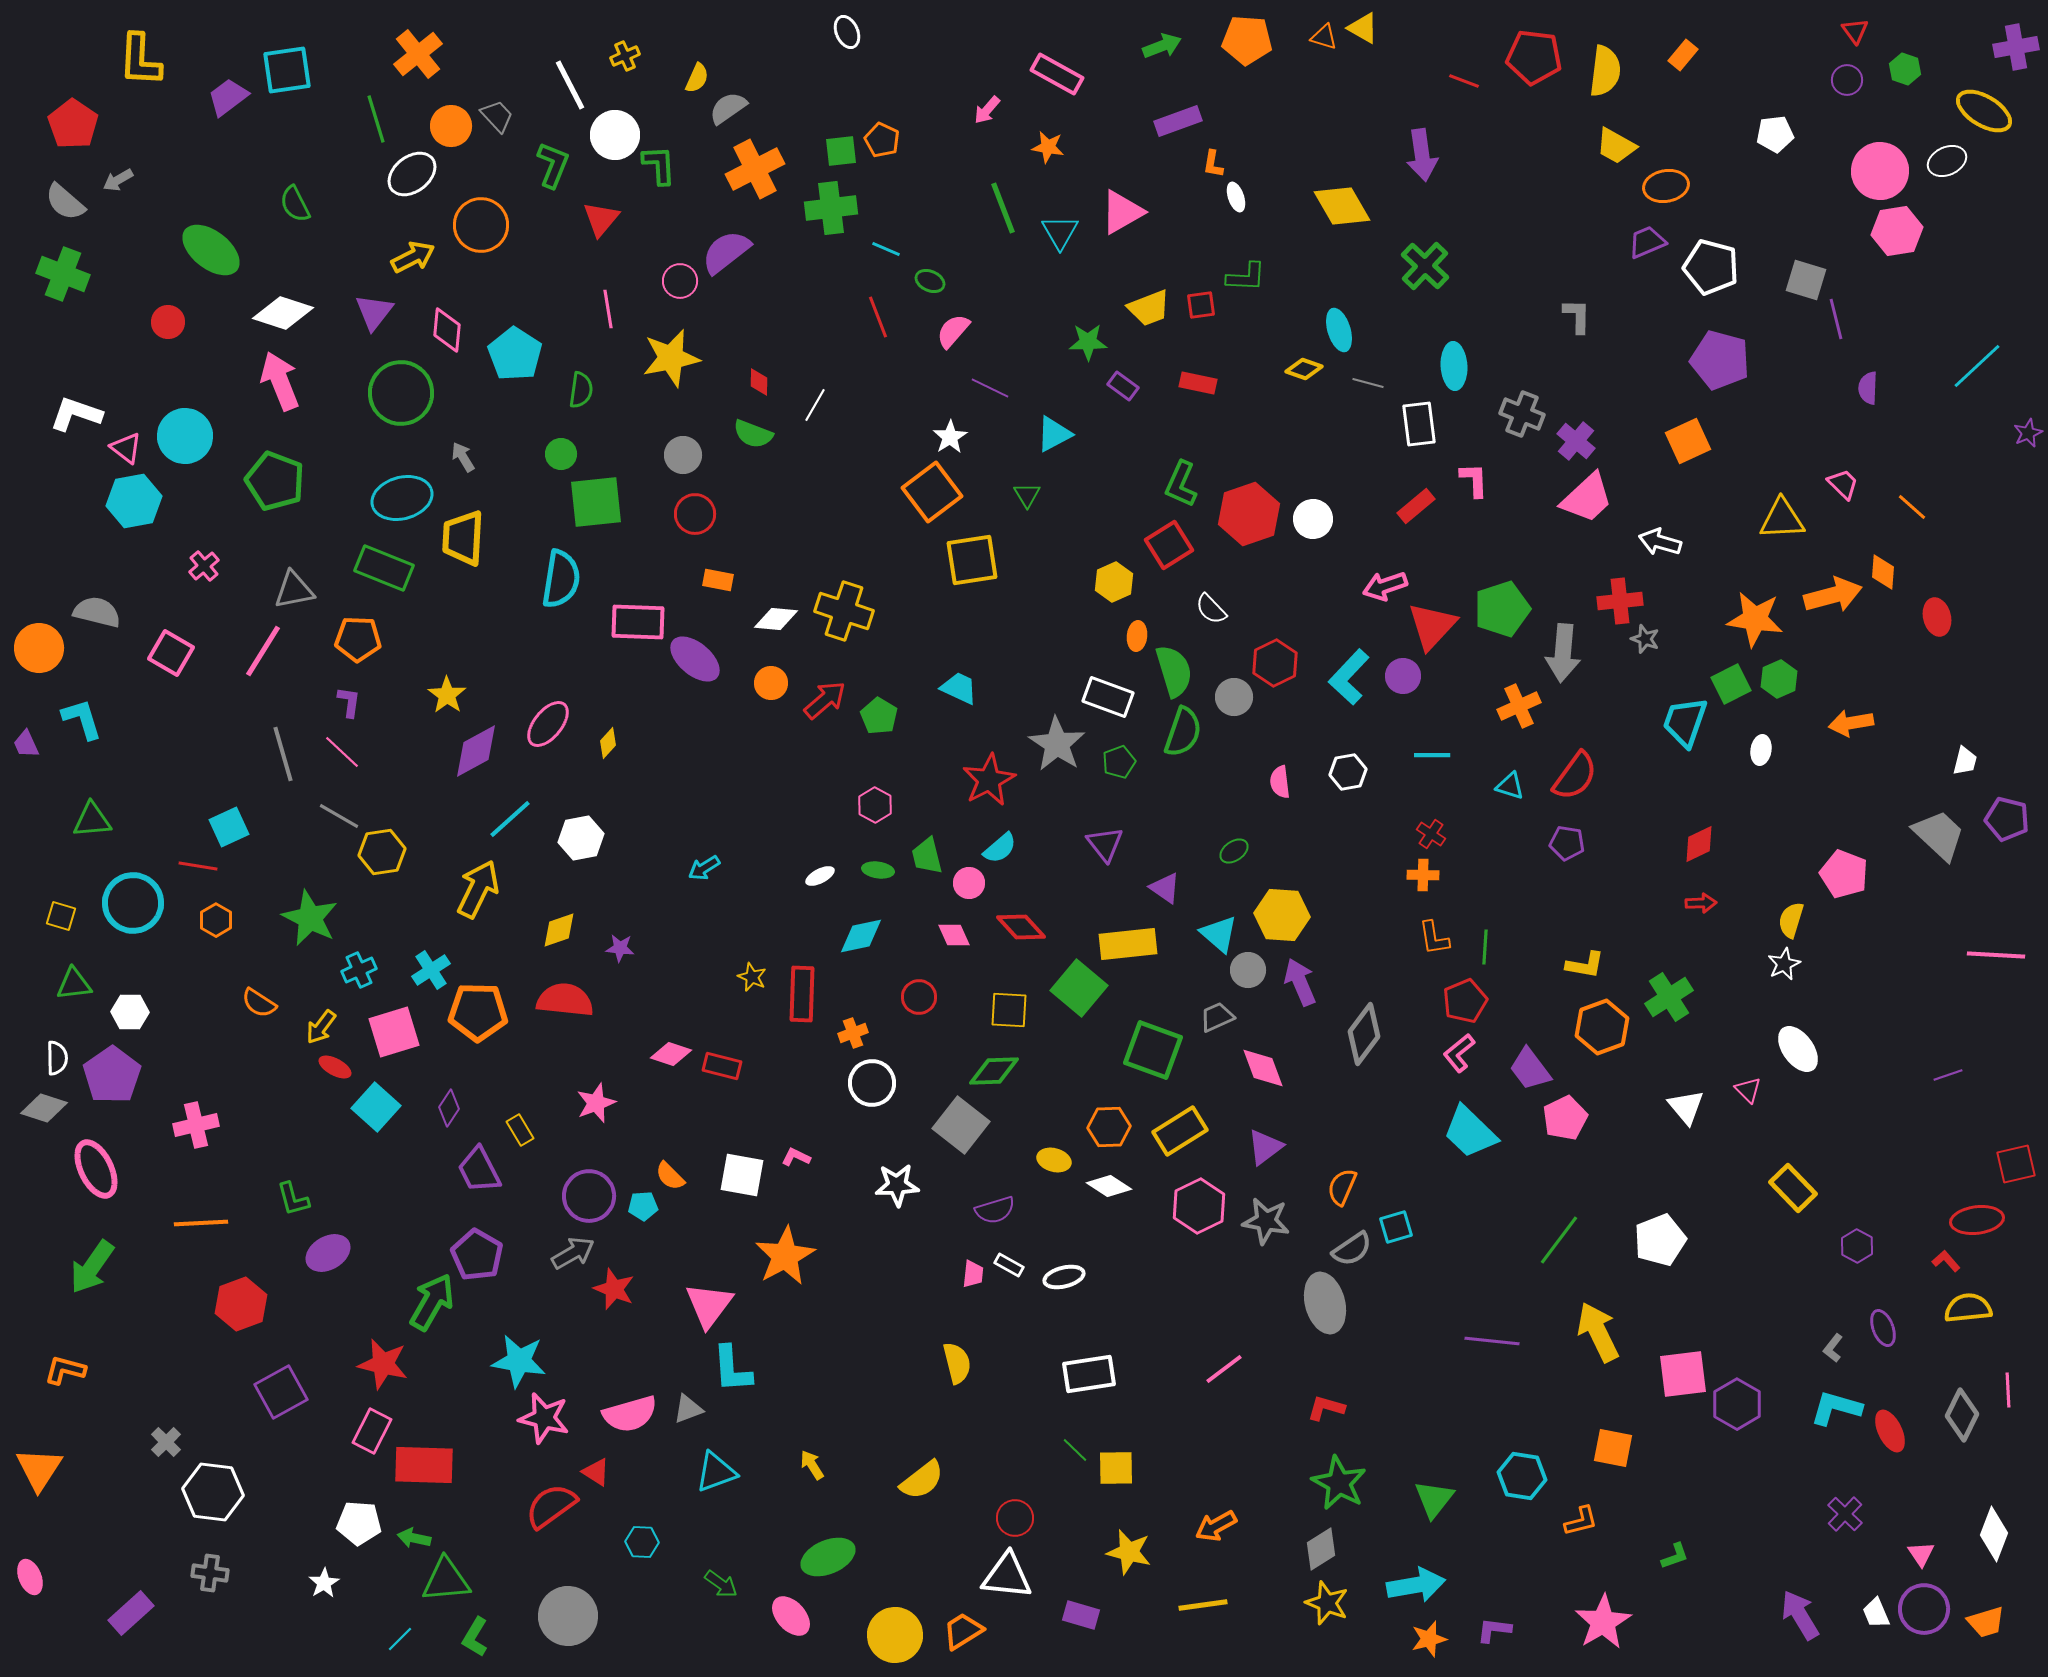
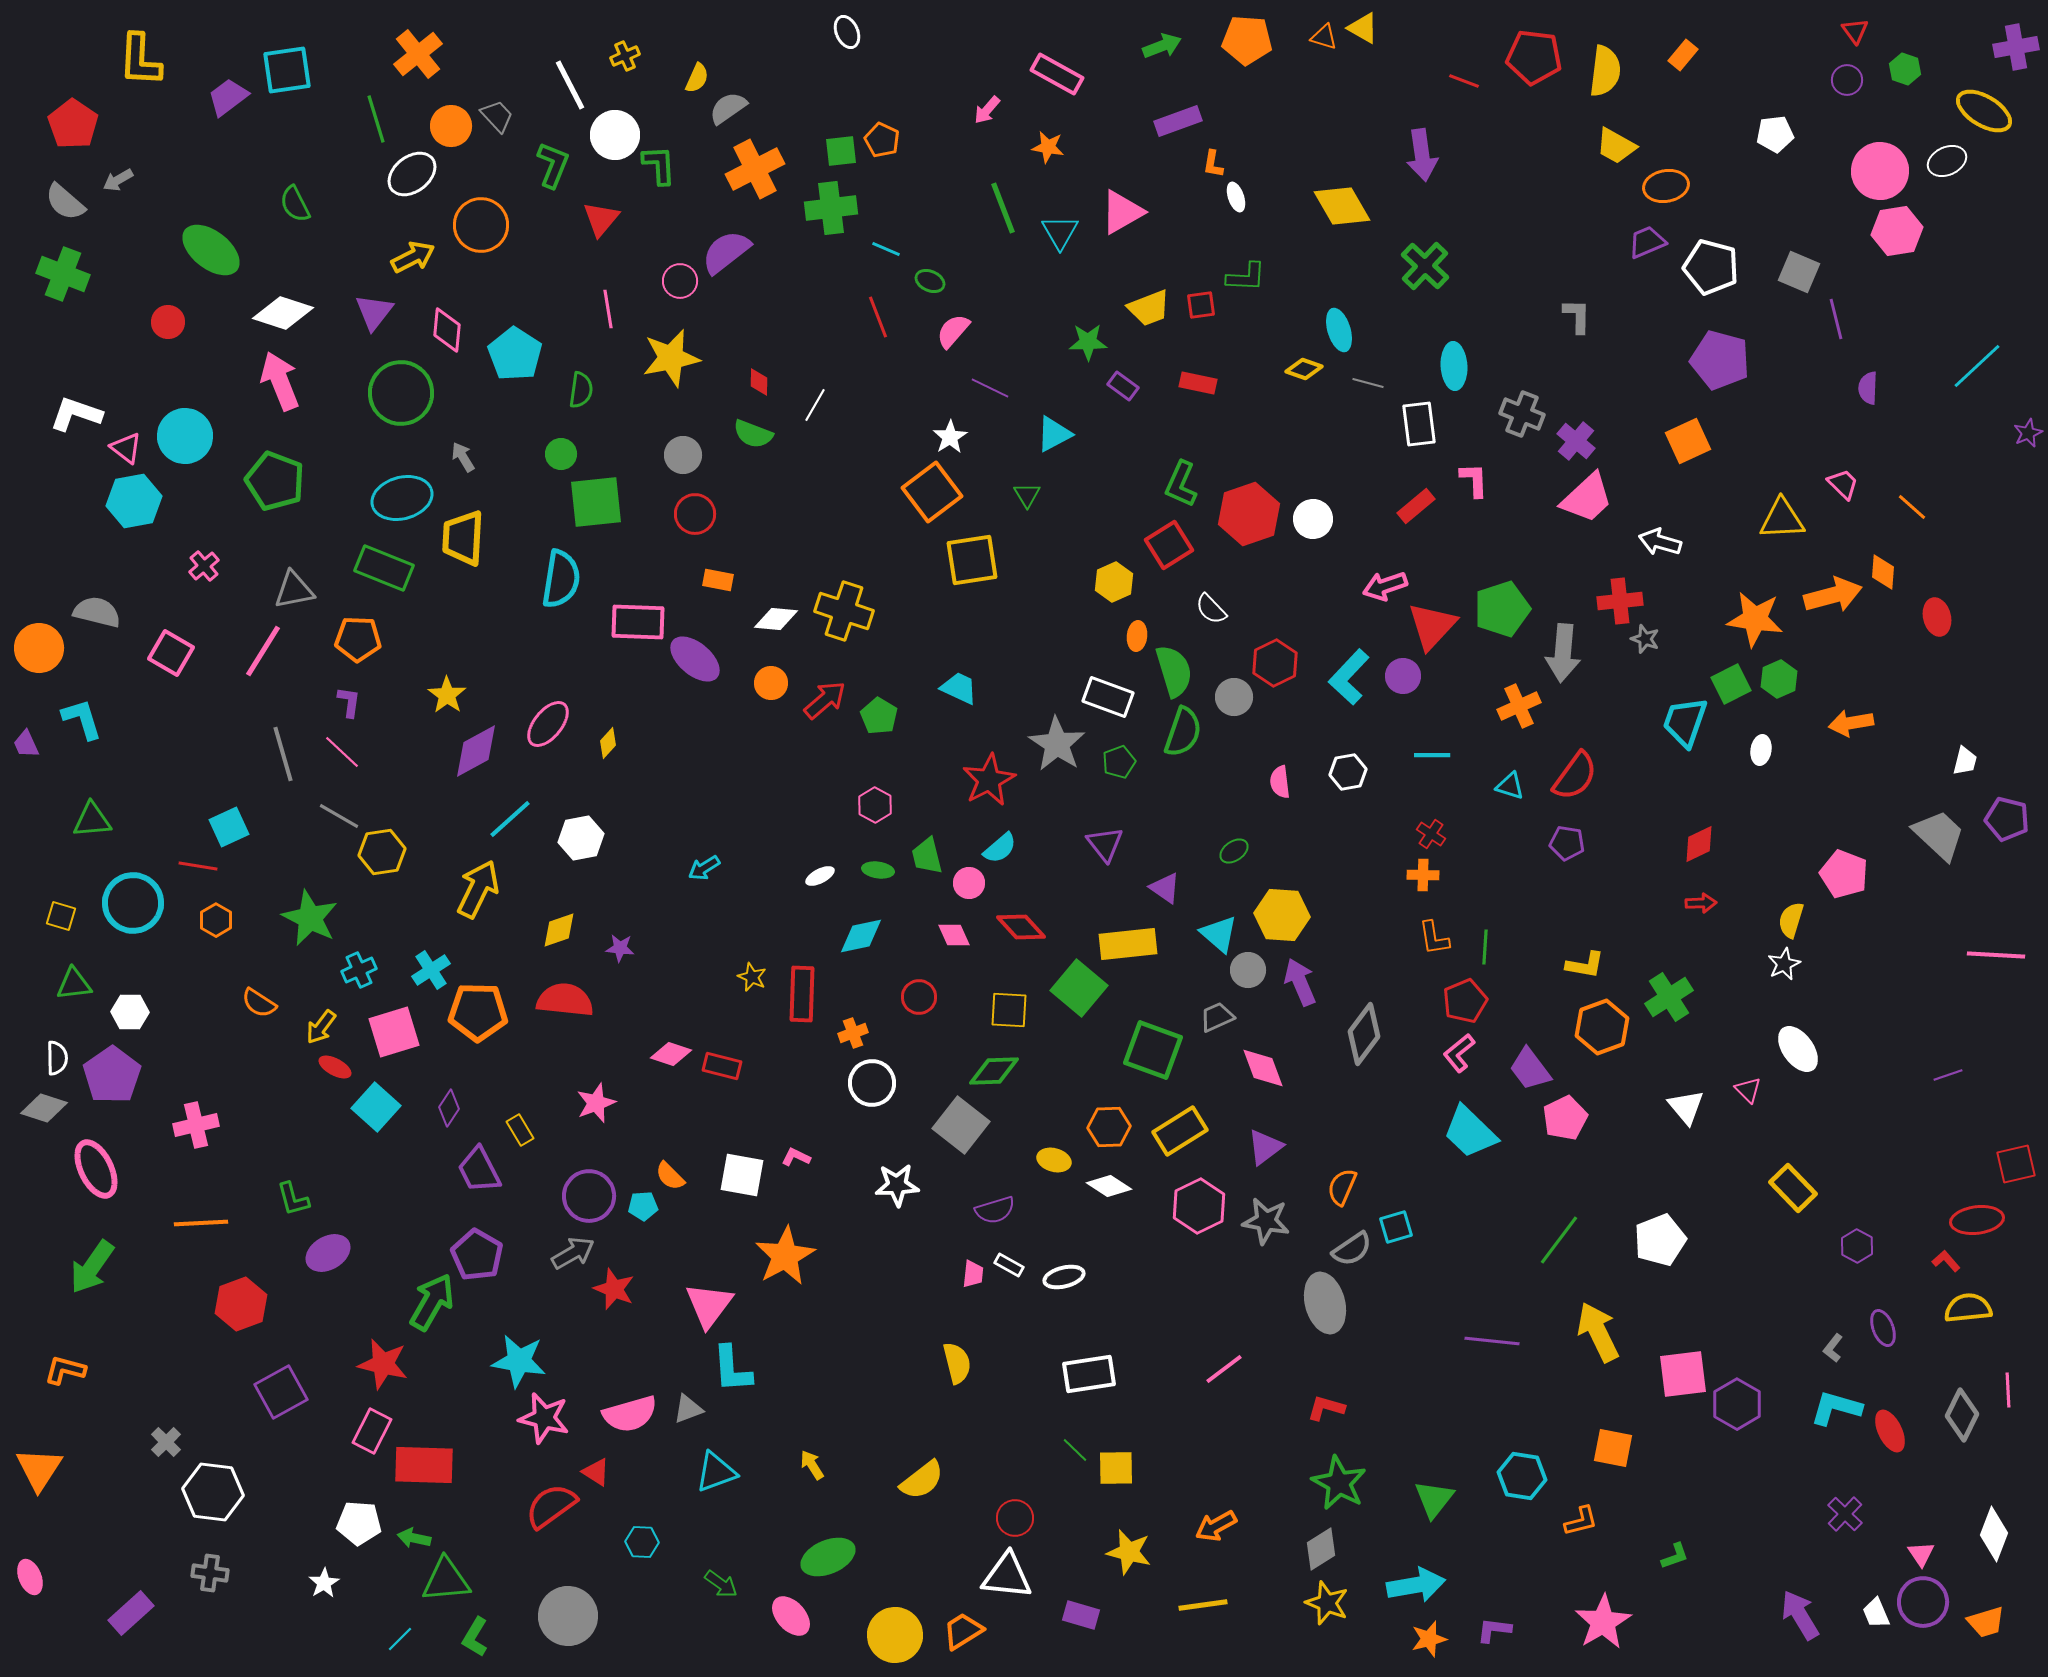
gray square at (1806, 280): moved 7 px left, 8 px up; rotated 6 degrees clockwise
purple circle at (1924, 1609): moved 1 px left, 7 px up
